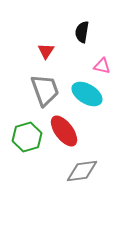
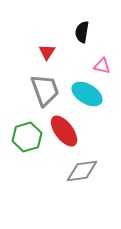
red triangle: moved 1 px right, 1 px down
